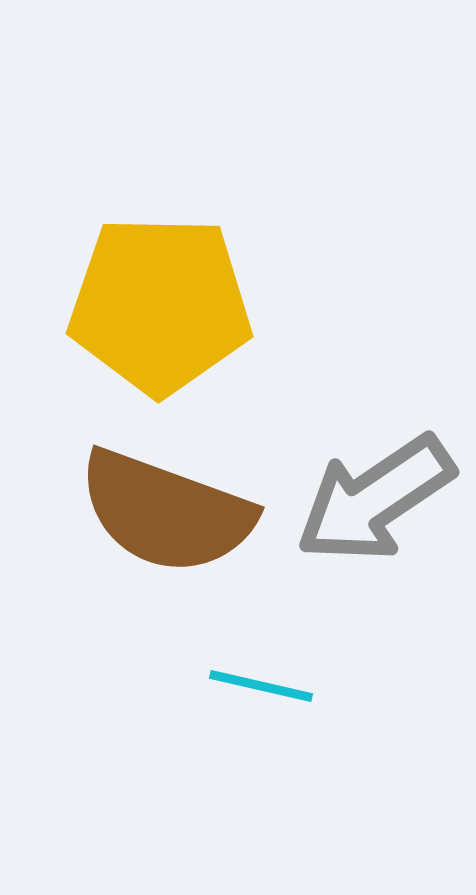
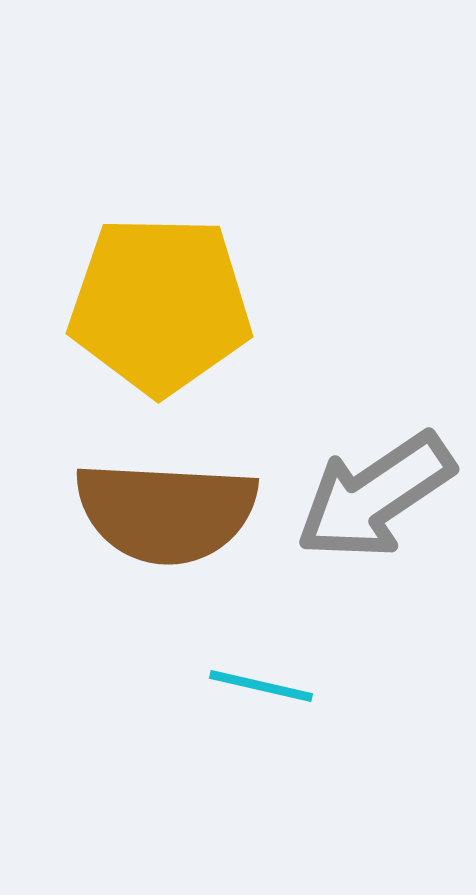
gray arrow: moved 3 px up
brown semicircle: rotated 17 degrees counterclockwise
